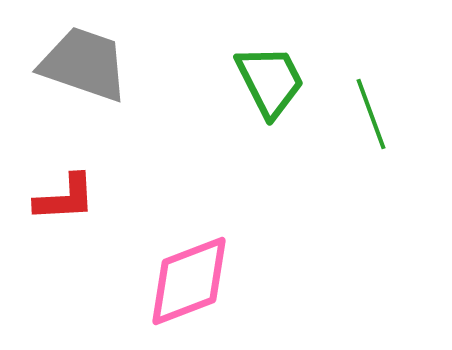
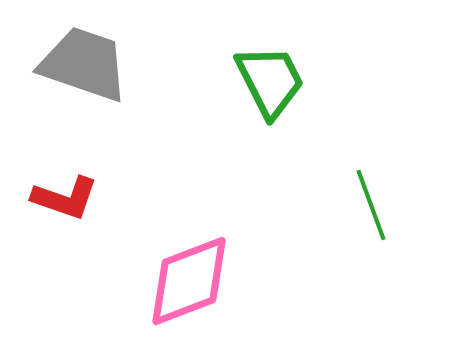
green line: moved 91 px down
red L-shape: rotated 22 degrees clockwise
